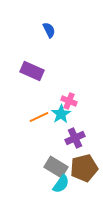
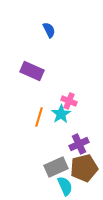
orange line: rotated 48 degrees counterclockwise
purple cross: moved 4 px right, 6 px down
gray rectangle: rotated 55 degrees counterclockwise
cyan semicircle: moved 4 px right, 2 px down; rotated 60 degrees counterclockwise
